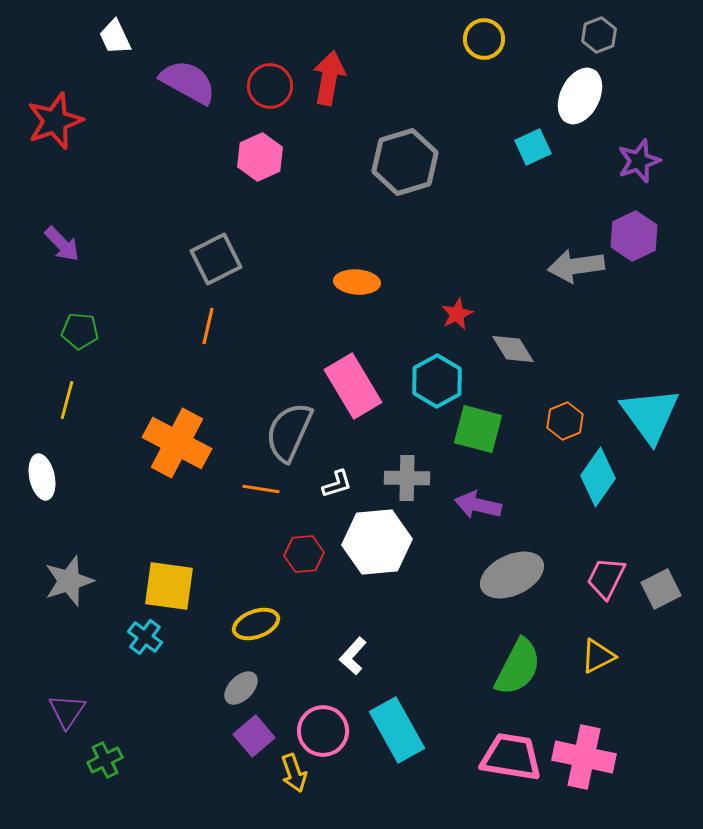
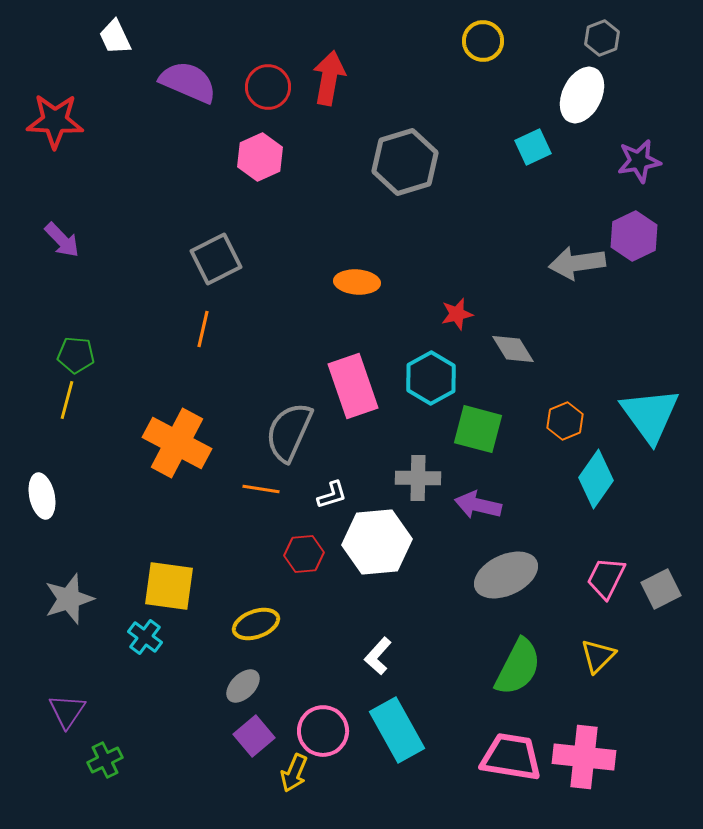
gray hexagon at (599, 35): moved 3 px right, 3 px down
yellow circle at (484, 39): moved 1 px left, 2 px down
purple semicircle at (188, 82): rotated 6 degrees counterclockwise
red circle at (270, 86): moved 2 px left, 1 px down
white ellipse at (580, 96): moved 2 px right, 1 px up
red star at (55, 121): rotated 22 degrees clockwise
purple star at (639, 161): rotated 9 degrees clockwise
purple arrow at (62, 244): moved 4 px up
gray arrow at (576, 266): moved 1 px right, 3 px up
red star at (457, 314): rotated 12 degrees clockwise
orange line at (208, 326): moved 5 px left, 3 px down
green pentagon at (80, 331): moved 4 px left, 24 px down
cyan hexagon at (437, 381): moved 6 px left, 3 px up
pink rectangle at (353, 386): rotated 12 degrees clockwise
white ellipse at (42, 477): moved 19 px down
cyan diamond at (598, 477): moved 2 px left, 2 px down
gray cross at (407, 478): moved 11 px right
white L-shape at (337, 484): moved 5 px left, 11 px down
gray ellipse at (512, 575): moved 6 px left
gray star at (69, 581): moved 18 px down
white L-shape at (353, 656): moved 25 px right
yellow triangle at (598, 656): rotated 18 degrees counterclockwise
gray ellipse at (241, 688): moved 2 px right, 2 px up
pink cross at (584, 757): rotated 6 degrees counterclockwise
yellow arrow at (294, 773): rotated 42 degrees clockwise
